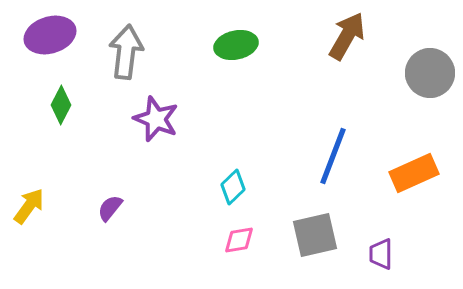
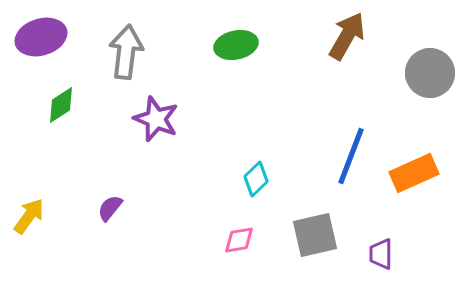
purple ellipse: moved 9 px left, 2 px down
green diamond: rotated 30 degrees clockwise
blue line: moved 18 px right
cyan diamond: moved 23 px right, 8 px up
yellow arrow: moved 10 px down
